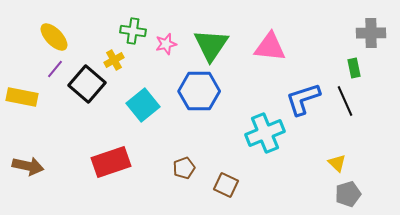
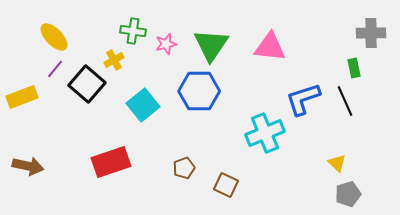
yellow rectangle: rotated 32 degrees counterclockwise
